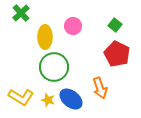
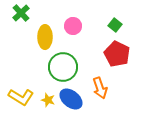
green circle: moved 9 px right
